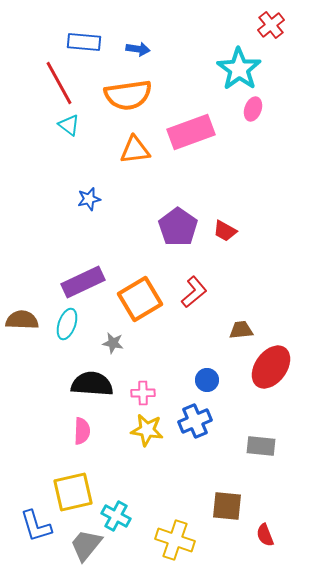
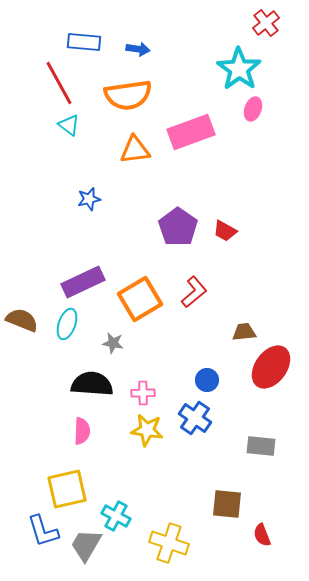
red cross: moved 5 px left, 2 px up
brown semicircle: rotated 20 degrees clockwise
brown trapezoid: moved 3 px right, 2 px down
blue cross: moved 3 px up; rotated 32 degrees counterclockwise
yellow square: moved 6 px left, 3 px up
brown square: moved 2 px up
blue L-shape: moved 7 px right, 5 px down
red semicircle: moved 3 px left
yellow cross: moved 6 px left, 3 px down
gray trapezoid: rotated 9 degrees counterclockwise
